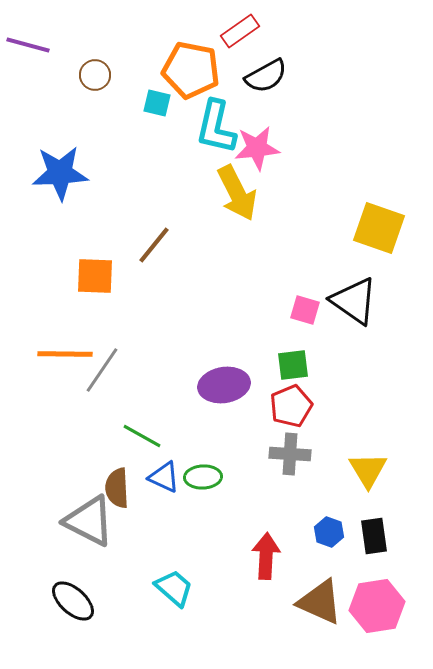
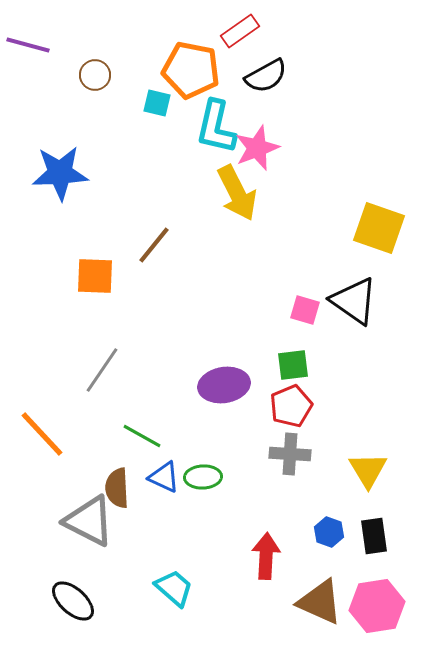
pink star: rotated 15 degrees counterclockwise
orange line: moved 23 px left, 80 px down; rotated 46 degrees clockwise
